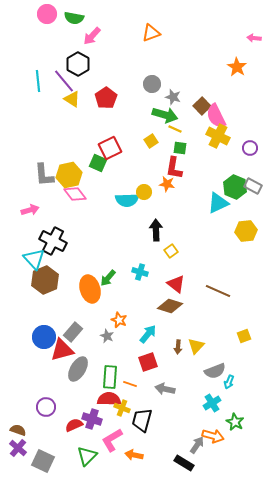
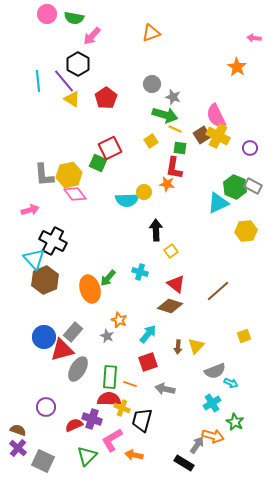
brown square at (202, 106): moved 29 px down; rotated 12 degrees clockwise
brown line at (218, 291): rotated 65 degrees counterclockwise
cyan arrow at (229, 382): moved 2 px right, 1 px down; rotated 88 degrees counterclockwise
